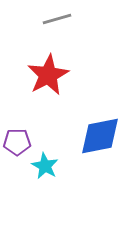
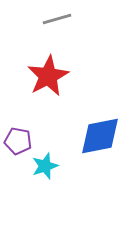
red star: moved 1 px down
purple pentagon: moved 1 px right, 1 px up; rotated 12 degrees clockwise
cyan star: rotated 24 degrees clockwise
